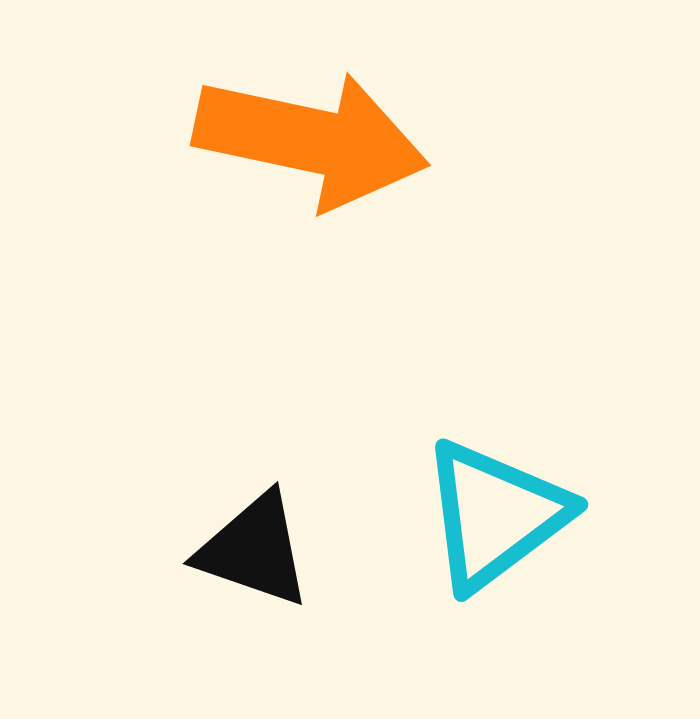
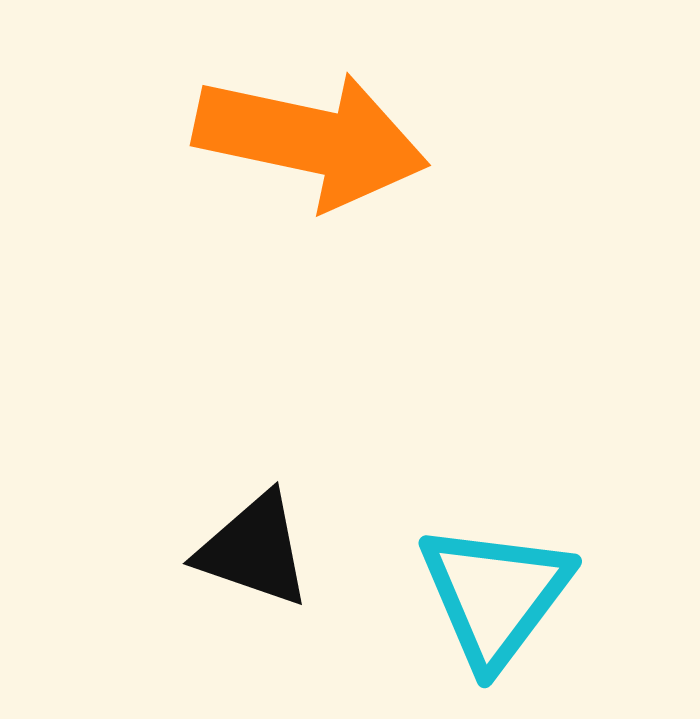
cyan triangle: moved 80 px down; rotated 16 degrees counterclockwise
